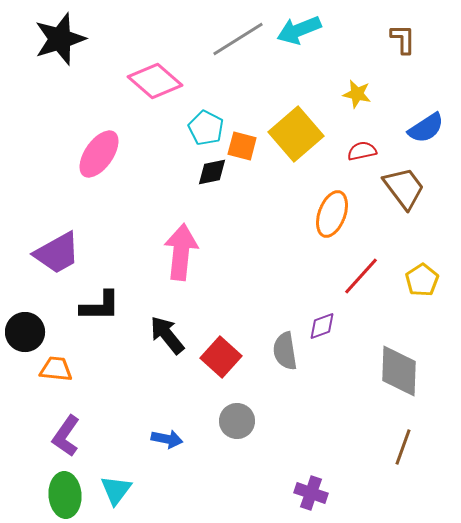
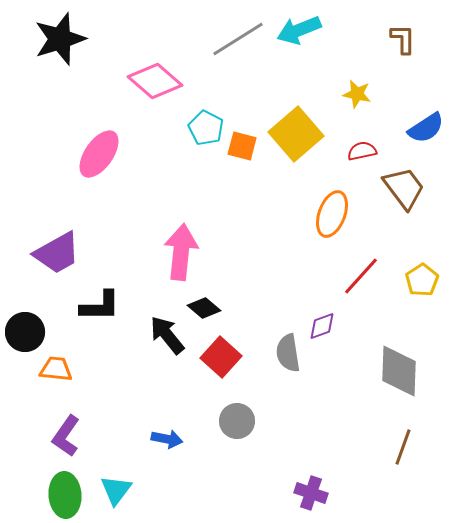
black diamond: moved 8 px left, 136 px down; rotated 52 degrees clockwise
gray semicircle: moved 3 px right, 2 px down
